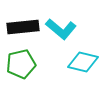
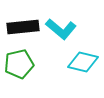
green pentagon: moved 2 px left
